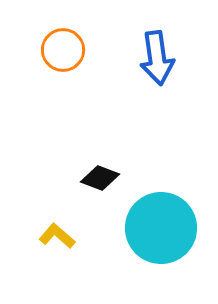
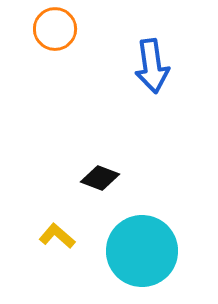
orange circle: moved 8 px left, 21 px up
blue arrow: moved 5 px left, 8 px down
cyan circle: moved 19 px left, 23 px down
